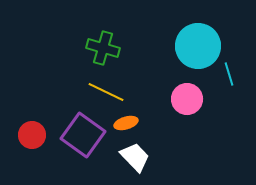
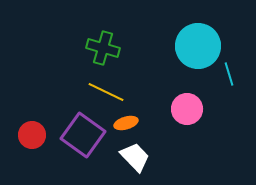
pink circle: moved 10 px down
